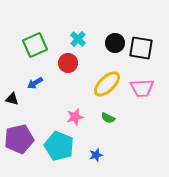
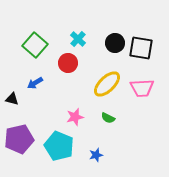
green square: rotated 25 degrees counterclockwise
